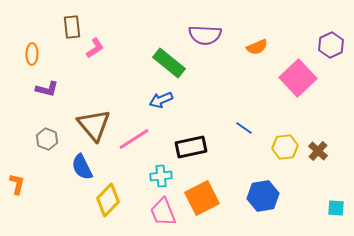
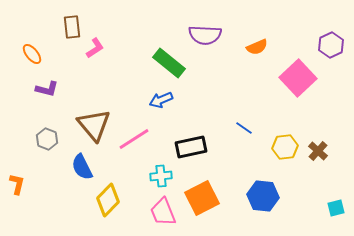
orange ellipse: rotated 40 degrees counterclockwise
blue hexagon: rotated 16 degrees clockwise
cyan square: rotated 18 degrees counterclockwise
